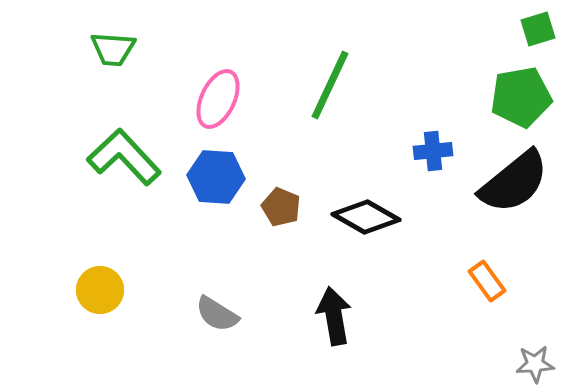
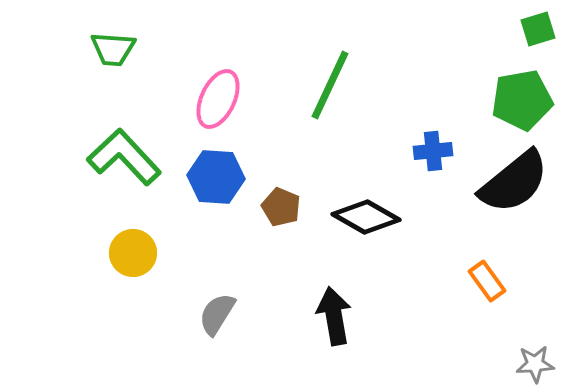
green pentagon: moved 1 px right, 3 px down
yellow circle: moved 33 px right, 37 px up
gray semicircle: rotated 90 degrees clockwise
